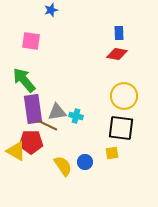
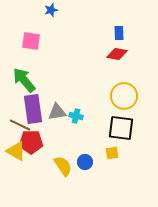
brown line: moved 27 px left
